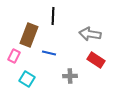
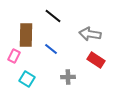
black line: rotated 54 degrees counterclockwise
brown rectangle: moved 3 px left; rotated 20 degrees counterclockwise
blue line: moved 2 px right, 4 px up; rotated 24 degrees clockwise
gray cross: moved 2 px left, 1 px down
